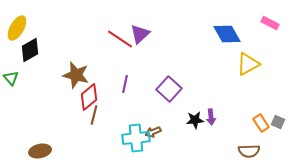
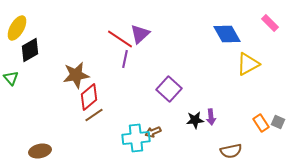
pink rectangle: rotated 18 degrees clockwise
brown star: rotated 24 degrees counterclockwise
purple line: moved 25 px up
brown line: rotated 42 degrees clockwise
brown semicircle: moved 18 px left; rotated 10 degrees counterclockwise
